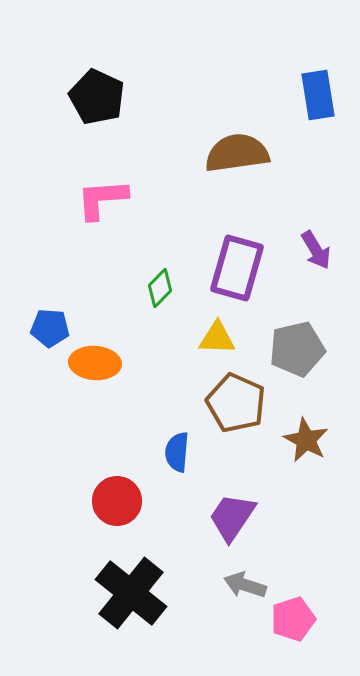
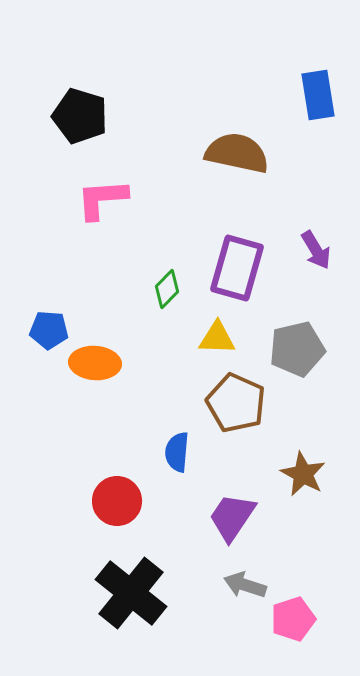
black pentagon: moved 17 px left, 19 px down; rotated 8 degrees counterclockwise
brown semicircle: rotated 20 degrees clockwise
green diamond: moved 7 px right, 1 px down
blue pentagon: moved 1 px left, 2 px down
brown star: moved 3 px left, 34 px down
